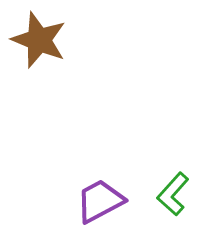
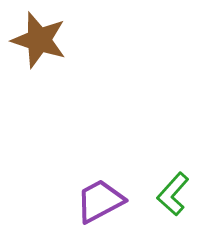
brown star: rotated 4 degrees counterclockwise
